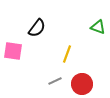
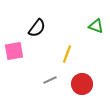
green triangle: moved 2 px left, 1 px up
pink square: moved 1 px right; rotated 18 degrees counterclockwise
gray line: moved 5 px left, 1 px up
